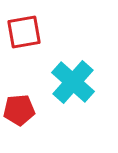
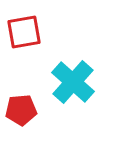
red pentagon: moved 2 px right
